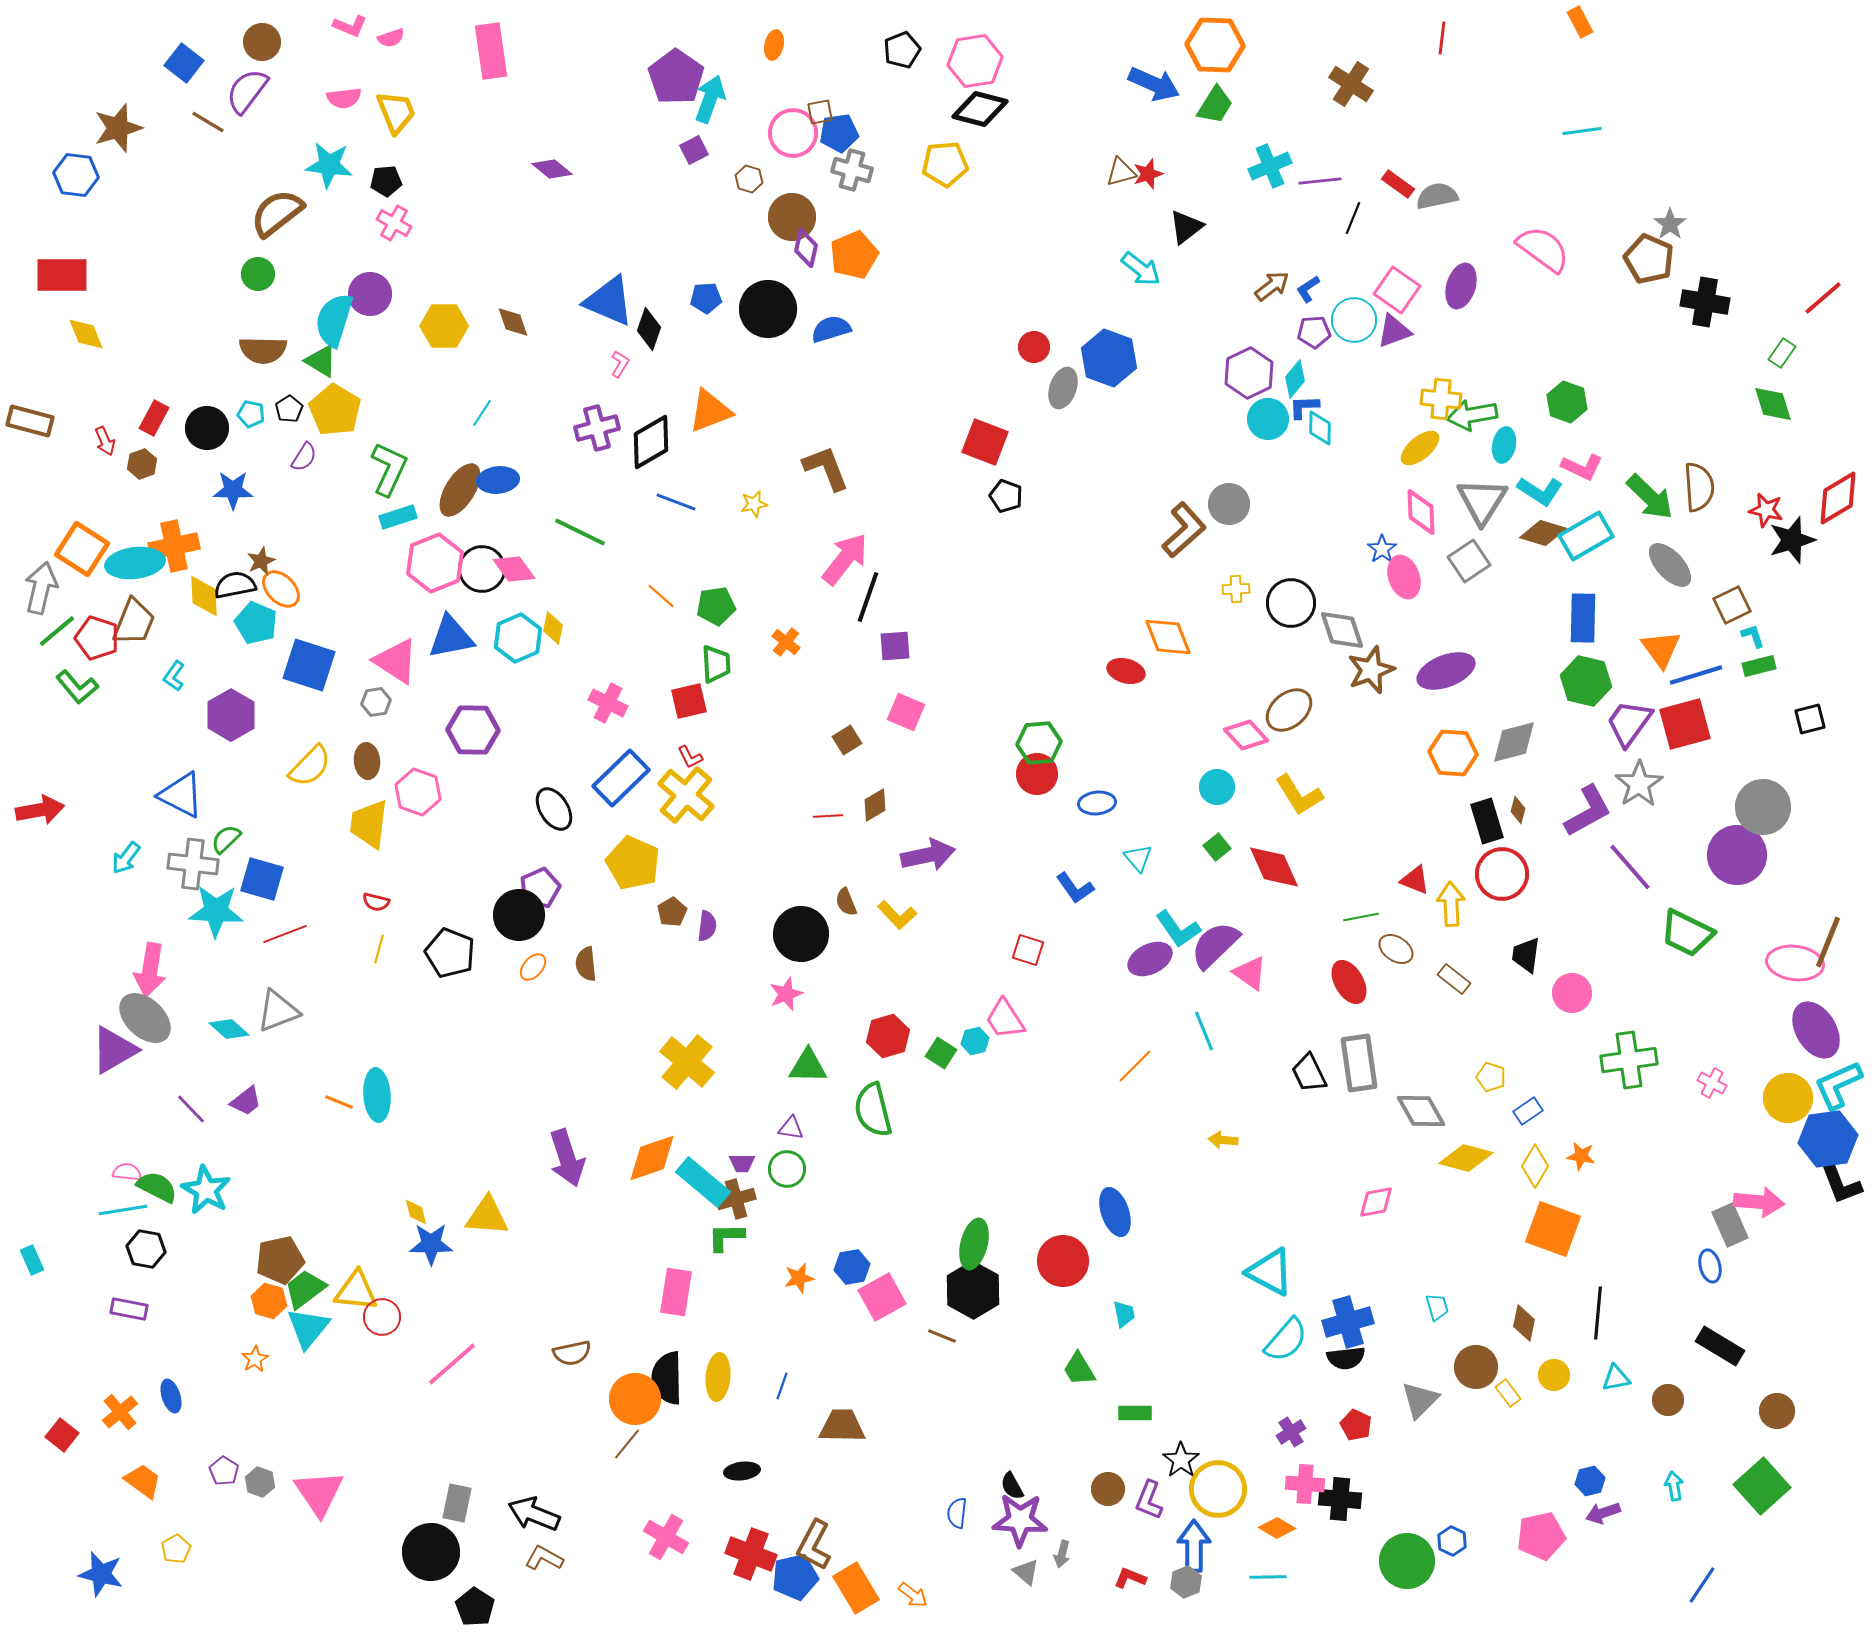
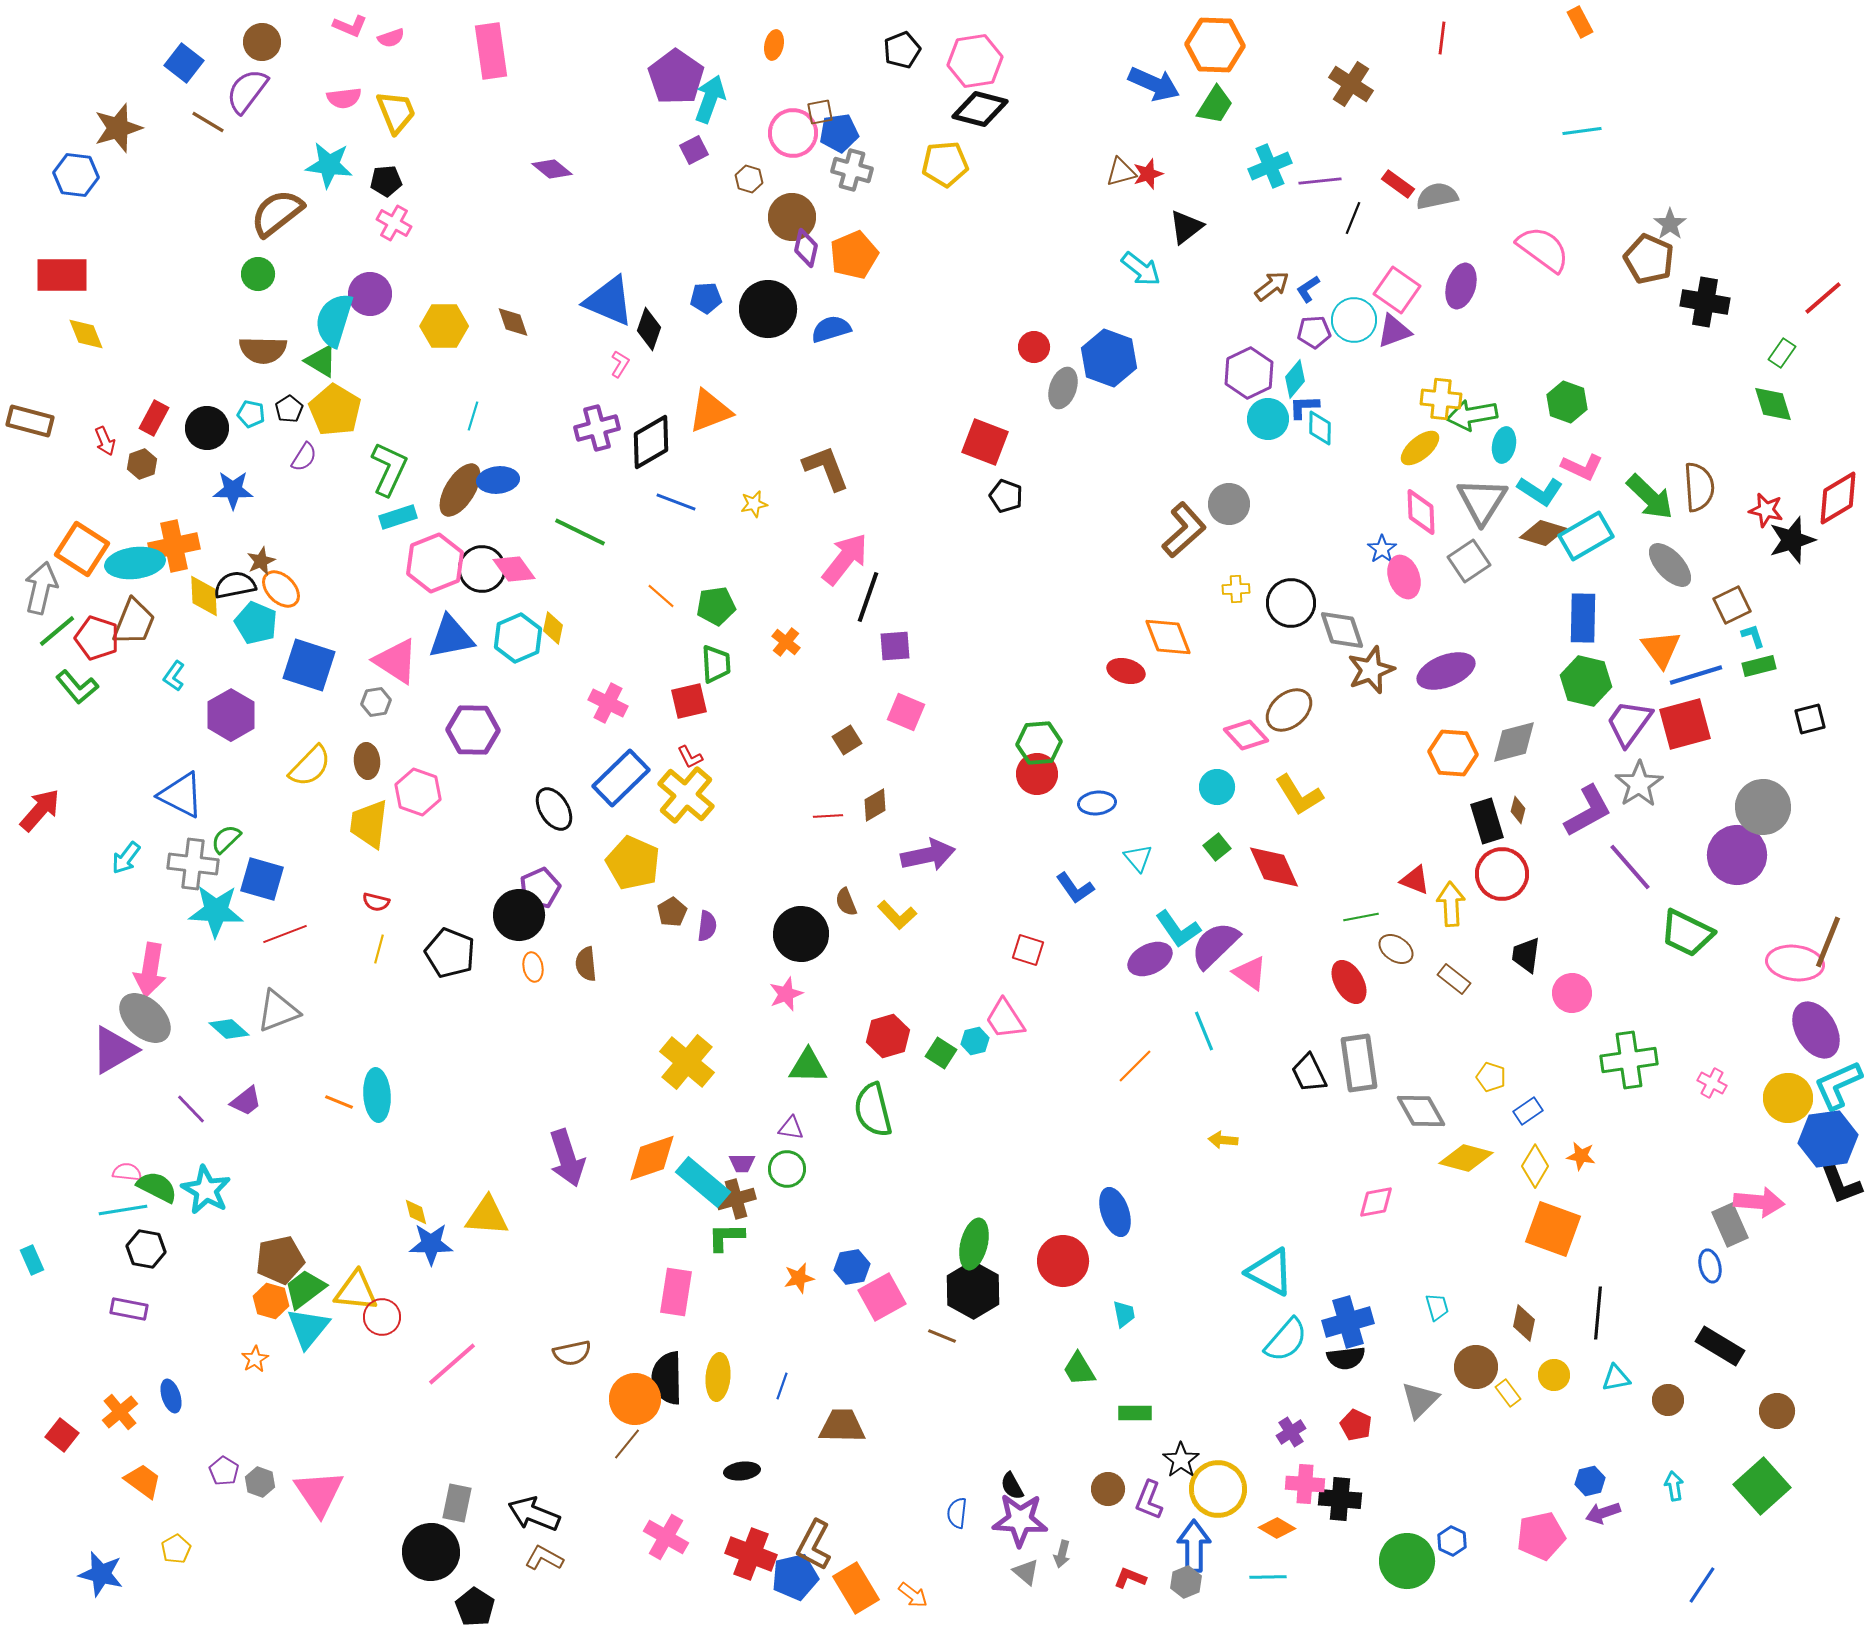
cyan line at (482, 413): moved 9 px left, 3 px down; rotated 16 degrees counterclockwise
red arrow at (40, 810): rotated 39 degrees counterclockwise
orange ellipse at (533, 967): rotated 52 degrees counterclockwise
orange hexagon at (269, 1301): moved 2 px right
